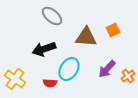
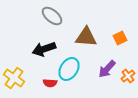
orange square: moved 7 px right, 8 px down
yellow cross: moved 1 px left, 1 px up
